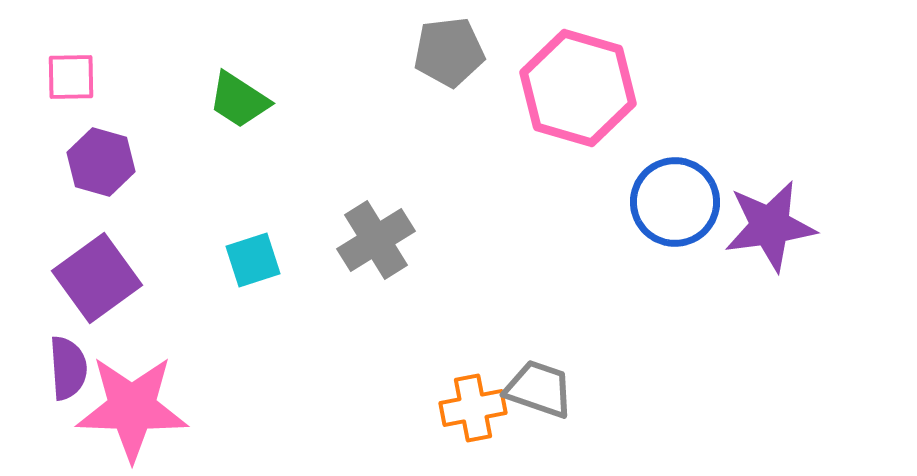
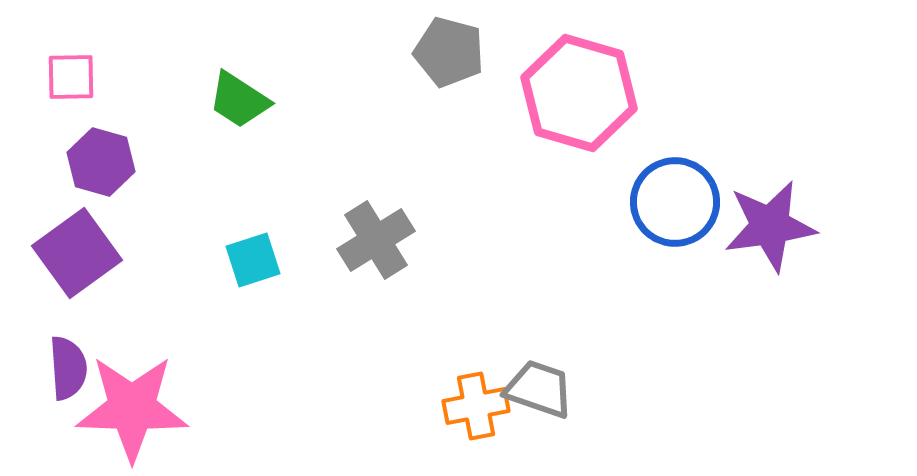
gray pentagon: rotated 22 degrees clockwise
pink hexagon: moved 1 px right, 5 px down
purple square: moved 20 px left, 25 px up
orange cross: moved 3 px right, 2 px up
